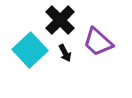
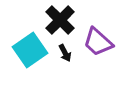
cyan square: rotated 8 degrees clockwise
